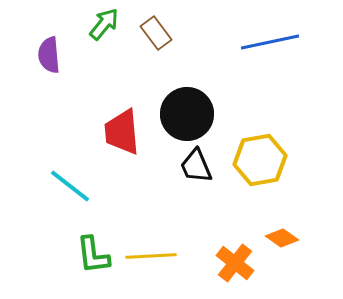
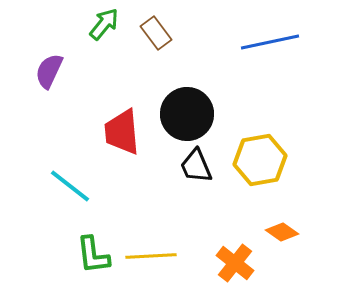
purple semicircle: moved 16 px down; rotated 30 degrees clockwise
orange diamond: moved 6 px up
